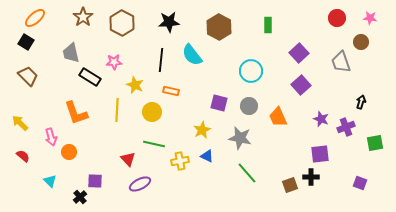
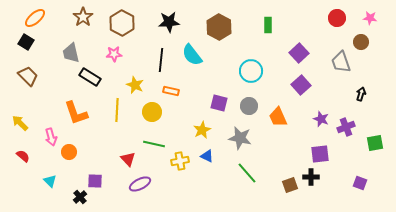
pink star at (114, 62): moved 8 px up
black arrow at (361, 102): moved 8 px up
